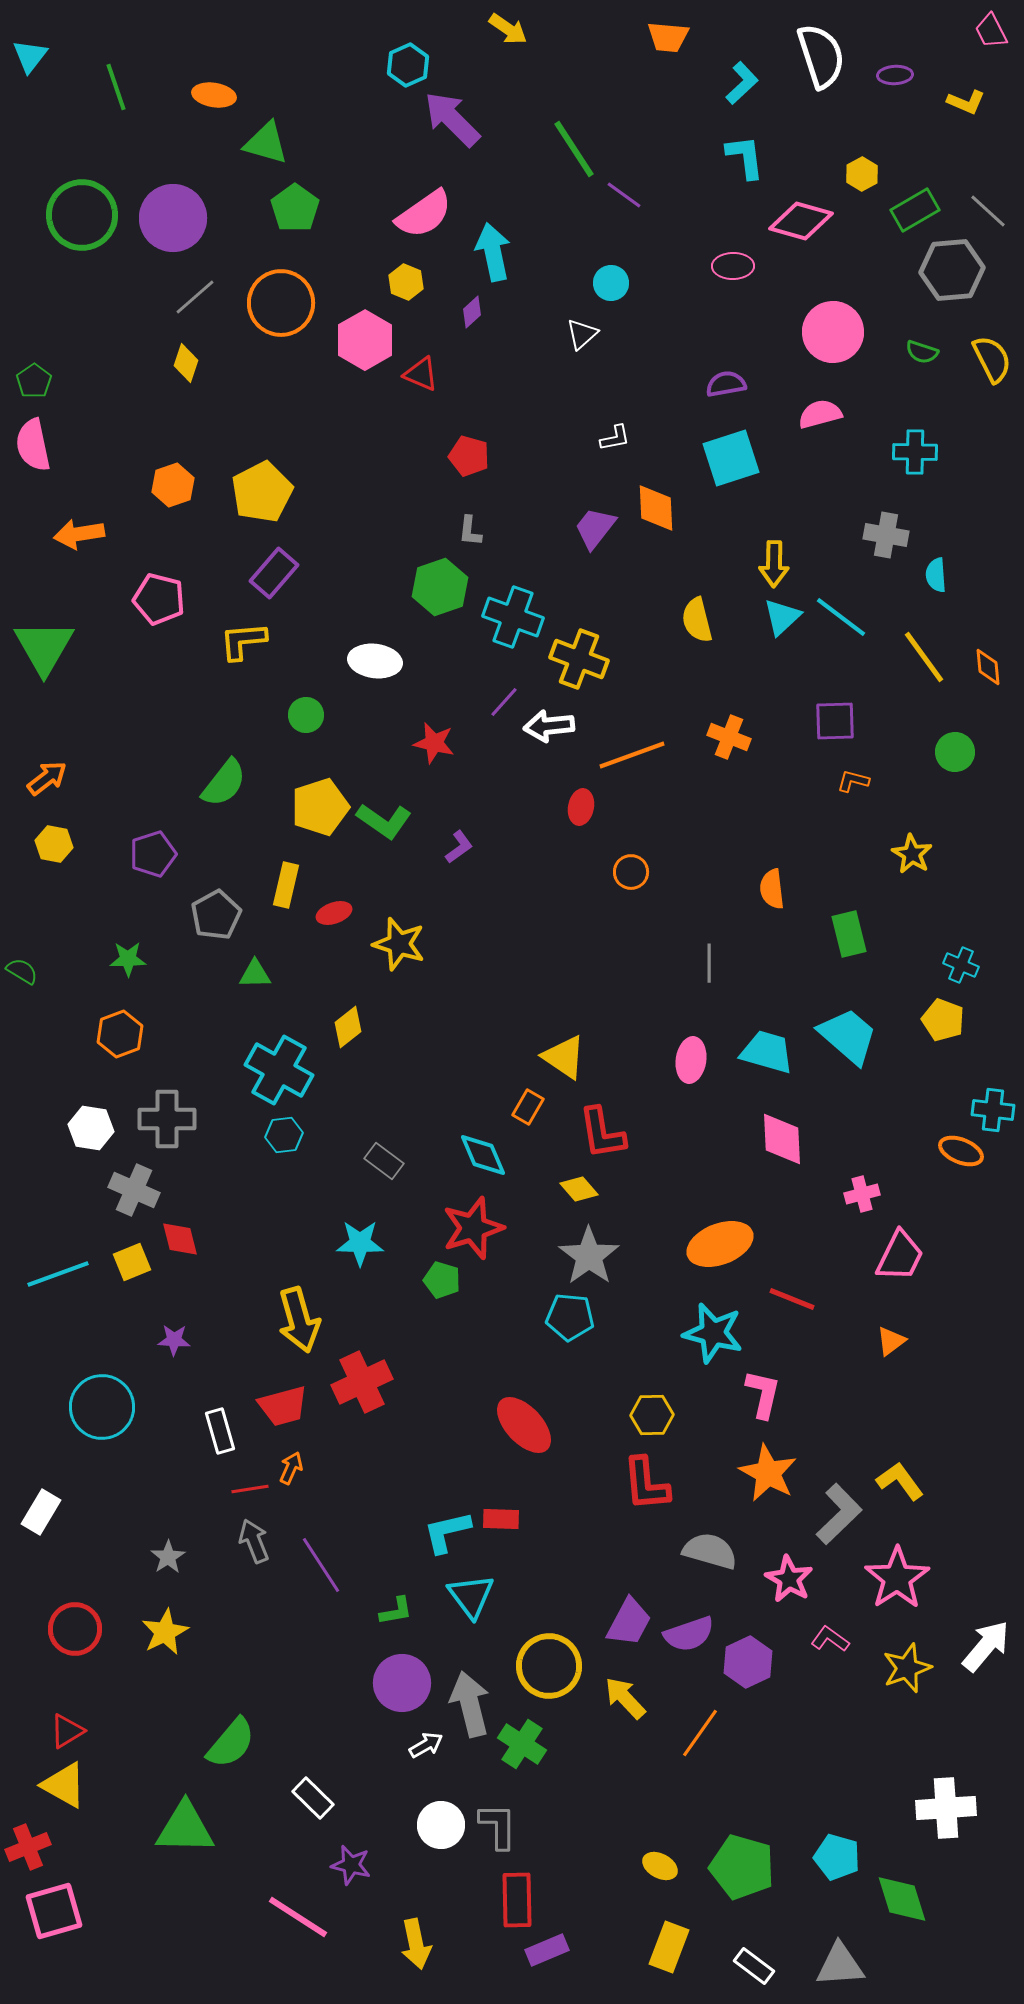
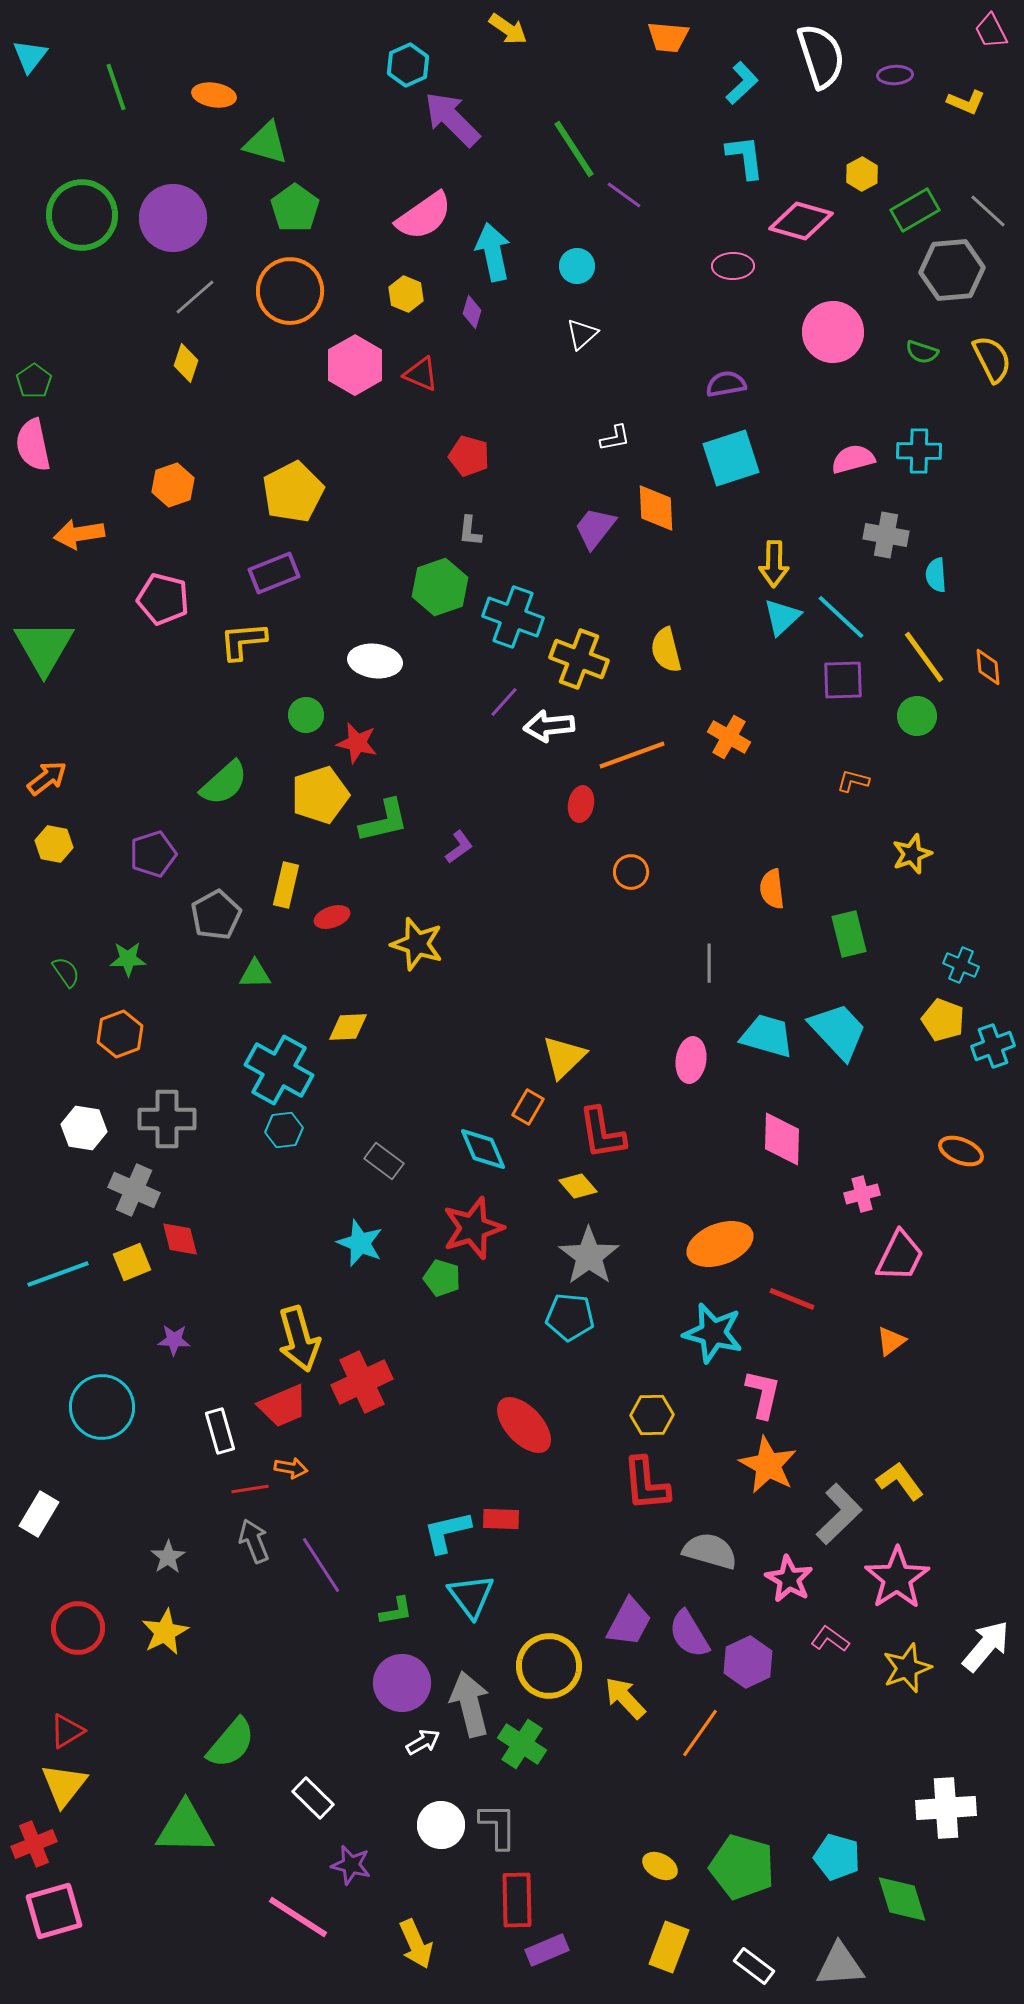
pink semicircle at (424, 214): moved 2 px down
yellow hexagon at (406, 282): moved 12 px down
cyan circle at (611, 283): moved 34 px left, 17 px up
orange circle at (281, 303): moved 9 px right, 12 px up
purple diamond at (472, 312): rotated 32 degrees counterclockwise
pink hexagon at (365, 340): moved 10 px left, 25 px down
pink semicircle at (820, 414): moved 33 px right, 45 px down
cyan cross at (915, 452): moved 4 px right, 1 px up
yellow pentagon at (262, 492): moved 31 px right
purple rectangle at (274, 573): rotated 27 degrees clockwise
pink pentagon at (159, 599): moved 4 px right
cyan line at (841, 617): rotated 6 degrees clockwise
yellow semicircle at (697, 620): moved 31 px left, 30 px down
purple square at (835, 721): moved 8 px right, 41 px up
orange cross at (729, 737): rotated 9 degrees clockwise
red star at (434, 743): moved 77 px left
green circle at (955, 752): moved 38 px left, 36 px up
green semicircle at (224, 783): rotated 10 degrees clockwise
yellow pentagon at (320, 807): moved 12 px up
red ellipse at (581, 807): moved 3 px up
green L-shape at (384, 821): rotated 48 degrees counterclockwise
yellow star at (912, 854): rotated 21 degrees clockwise
red ellipse at (334, 913): moved 2 px left, 4 px down
yellow star at (399, 944): moved 18 px right
green semicircle at (22, 971): moved 44 px right, 1 px down; rotated 24 degrees clockwise
yellow diamond at (348, 1027): rotated 36 degrees clockwise
cyan trapezoid at (848, 1036): moved 10 px left, 5 px up; rotated 6 degrees clockwise
cyan trapezoid at (767, 1052): moved 16 px up
yellow triangle at (564, 1057): rotated 42 degrees clockwise
cyan cross at (993, 1110): moved 64 px up; rotated 27 degrees counterclockwise
white hexagon at (91, 1128): moved 7 px left
cyan hexagon at (284, 1135): moved 5 px up
pink diamond at (782, 1139): rotated 4 degrees clockwise
cyan diamond at (483, 1155): moved 6 px up
yellow diamond at (579, 1189): moved 1 px left, 3 px up
cyan star at (360, 1243): rotated 21 degrees clockwise
green pentagon at (442, 1280): moved 2 px up
yellow arrow at (299, 1320): moved 19 px down
red trapezoid at (283, 1406): rotated 8 degrees counterclockwise
orange arrow at (291, 1468): rotated 76 degrees clockwise
orange star at (768, 1473): moved 8 px up
white rectangle at (41, 1512): moved 2 px left, 2 px down
red circle at (75, 1629): moved 3 px right, 1 px up
purple semicircle at (689, 1634): rotated 78 degrees clockwise
white arrow at (426, 1745): moved 3 px left, 3 px up
yellow triangle at (64, 1785): rotated 39 degrees clockwise
red cross at (28, 1847): moved 6 px right, 3 px up
yellow arrow at (416, 1944): rotated 12 degrees counterclockwise
